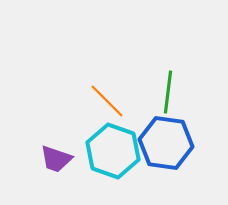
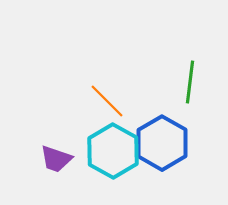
green line: moved 22 px right, 10 px up
blue hexagon: moved 4 px left; rotated 22 degrees clockwise
cyan hexagon: rotated 10 degrees clockwise
